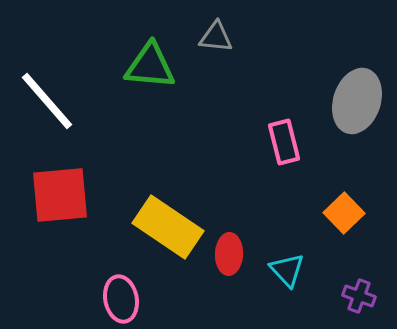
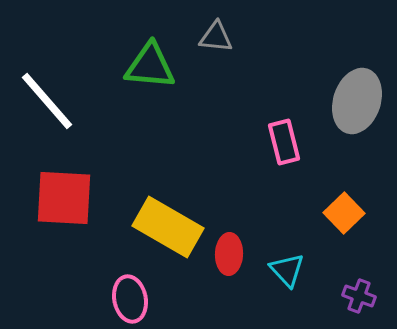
red square: moved 4 px right, 3 px down; rotated 8 degrees clockwise
yellow rectangle: rotated 4 degrees counterclockwise
pink ellipse: moved 9 px right
